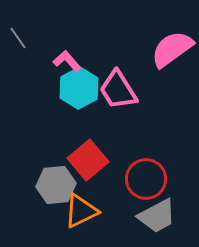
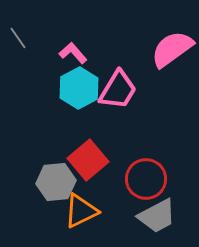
pink L-shape: moved 6 px right, 8 px up
pink trapezoid: rotated 117 degrees counterclockwise
gray hexagon: moved 3 px up
